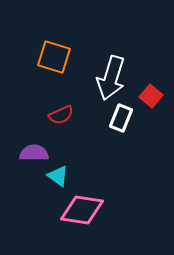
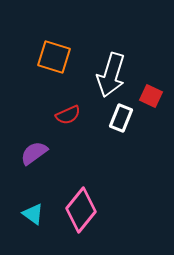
white arrow: moved 3 px up
red square: rotated 15 degrees counterclockwise
red semicircle: moved 7 px right
purple semicircle: rotated 36 degrees counterclockwise
cyan triangle: moved 25 px left, 38 px down
pink diamond: moved 1 px left; rotated 60 degrees counterclockwise
